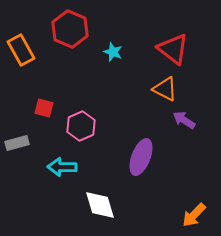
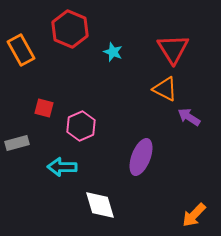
red triangle: rotated 20 degrees clockwise
purple arrow: moved 5 px right, 3 px up
